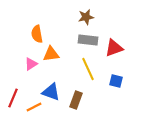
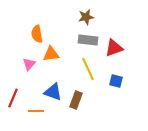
pink triangle: moved 2 px left; rotated 16 degrees counterclockwise
blue triangle: moved 2 px right
orange line: moved 2 px right, 4 px down; rotated 28 degrees clockwise
